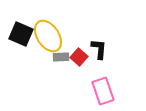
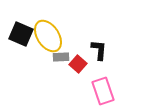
black L-shape: moved 1 px down
red square: moved 1 px left, 7 px down
